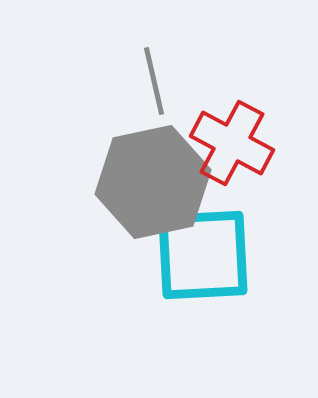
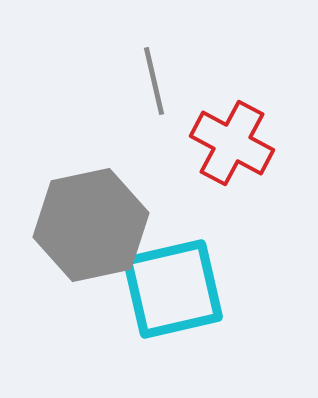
gray hexagon: moved 62 px left, 43 px down
cyan square: moved 30 px left, 34 px down; rotated 10 degrees counterclockwise
